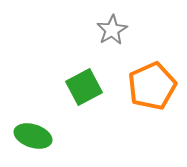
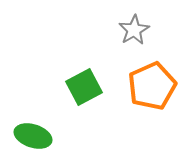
gray star: moved 22 px right
